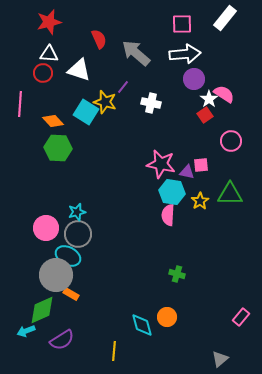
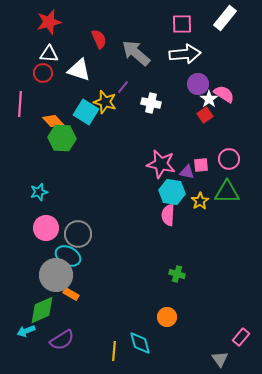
purple circle at (194, 79): moved 4 px right, 5 px down
pink circle at (231, 141): moved 2 px left, 18 px down
green hexagon at (58, 148): moved 4 px right, 10 px up
green triangle at (230, 194): moved 3 px left, 2 px up
cyan star at (77, 212): moved 38 px left, 20 px up
pink rectangle at (241, 317): moved 20 px down
cyan diamond at (142, 325): moved 2 px left, 18 px down
gray triangle at (220, 359): rotated 24 degrees counterclockwise
